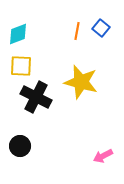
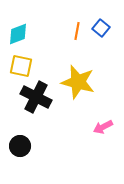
yellow square: rotated 10 degrees clockwise
yellow star: moved 3 px left
pink arrow: moved 29 px up
